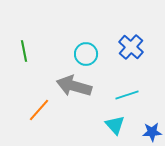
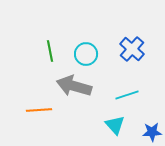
blue cross: moved 1 px right, 2 px down
green line: moved 26 px right
orange line: rotated 45 degrees clockwise
